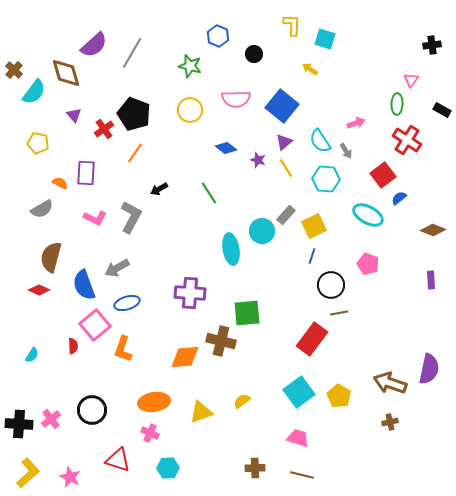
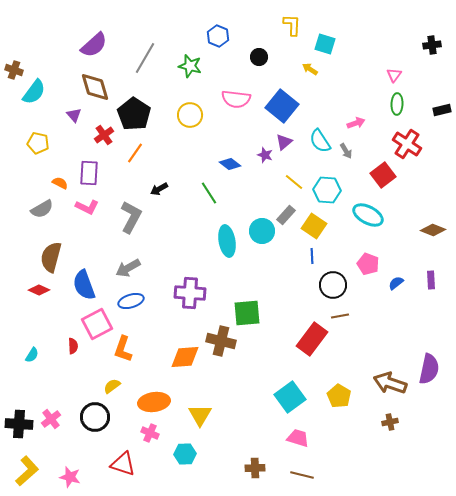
cyan square at (325, 39): moved 5 px down
gray line at (132, 53): moved 13 px right, 5 px down
black circle at (254, 54): moved 5 px right, 3 px down
brown cross at (14, 70): rotated 24 degrees counterclockwise
brown diamond at (66, 73): moved 29 px right, 14 px down
pink triangle at (411, 80): moved 17 px left, 5 px up
pink semicircle at (236, 99): rotated 8 degrees clockwise
yellow circle at (190, 110): moved 5 px down
black rectangle at (442, 110): rotated 42 degrees counterclockwise
black pentagon at (134, 114): rotated 12 degrees clockwise
red cross at (104, 129): moved 6 px down
red cross at (407, 140): moved 4 px down
blue diamond at (226, 148): moved 4 px right, 16 px down
purple star at (258, 160): moved 7 px right, 5 px up
yellow line at (286, 168): moved 8 px right, 14 px down; rotated 18 degrees counterclockwise
purple rectangle at (86, 173): moved 3 px right
cyan hexagon at (326, 179): moved 1 px right, 11 px down
blue semicircle at (399, 198): moved 3 px left, 85 px down
pink L-shape at (95, 218): moved 8 px left, 11 px up
yellow square at (314, 226): rotated 30 degrees counterclockwise
cyan ellipse at (231, 249): moved 4 px left, 8 px up
blue line at (312, 256): rotated 21 degrees counterclockwise
gray arrow at (117, 268): moved 11 px right
black circle at (331, 285): moved 2 px right
blue ellipse at (127, 303): moved 4 px right, 2 px up
brown line at (339, 313): moved 1 px right, 3 px down
pink square at (95, 325): moved 2 px right, 1 px up; rotated 12 degrees clockwise
cyan square at (299, 392): moved 9 px left, 5 px down
yellow semicircle at (242, 401): moved 130 px left, 15 px up
black circle at (92, 410): moved 3 px right, 7 px down
yellow triangle at (201, 412): moved 1 px left, 3 px down; rotated 40 degrees counterclockwise
red triangle at (118, 460): moved 5 px right, 4 px down
cyan hexagon at (168, 468): moved 17 px right, 14 px up
yellow L-shape at (28, 473): moved 1 px left, 2 px up
pink star at (70, 477): rotated 10 degrees counterclockwise
